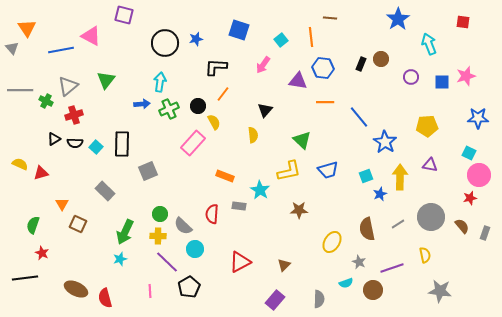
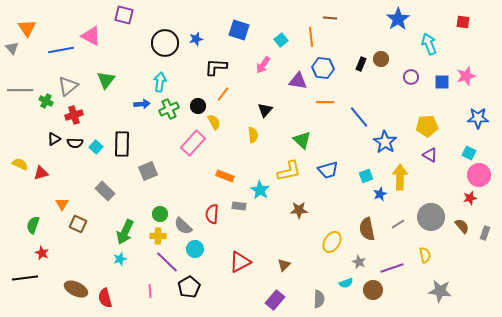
purple triangle at (430, 165): moved 10 px up; rotated 21 degrees clockwise
